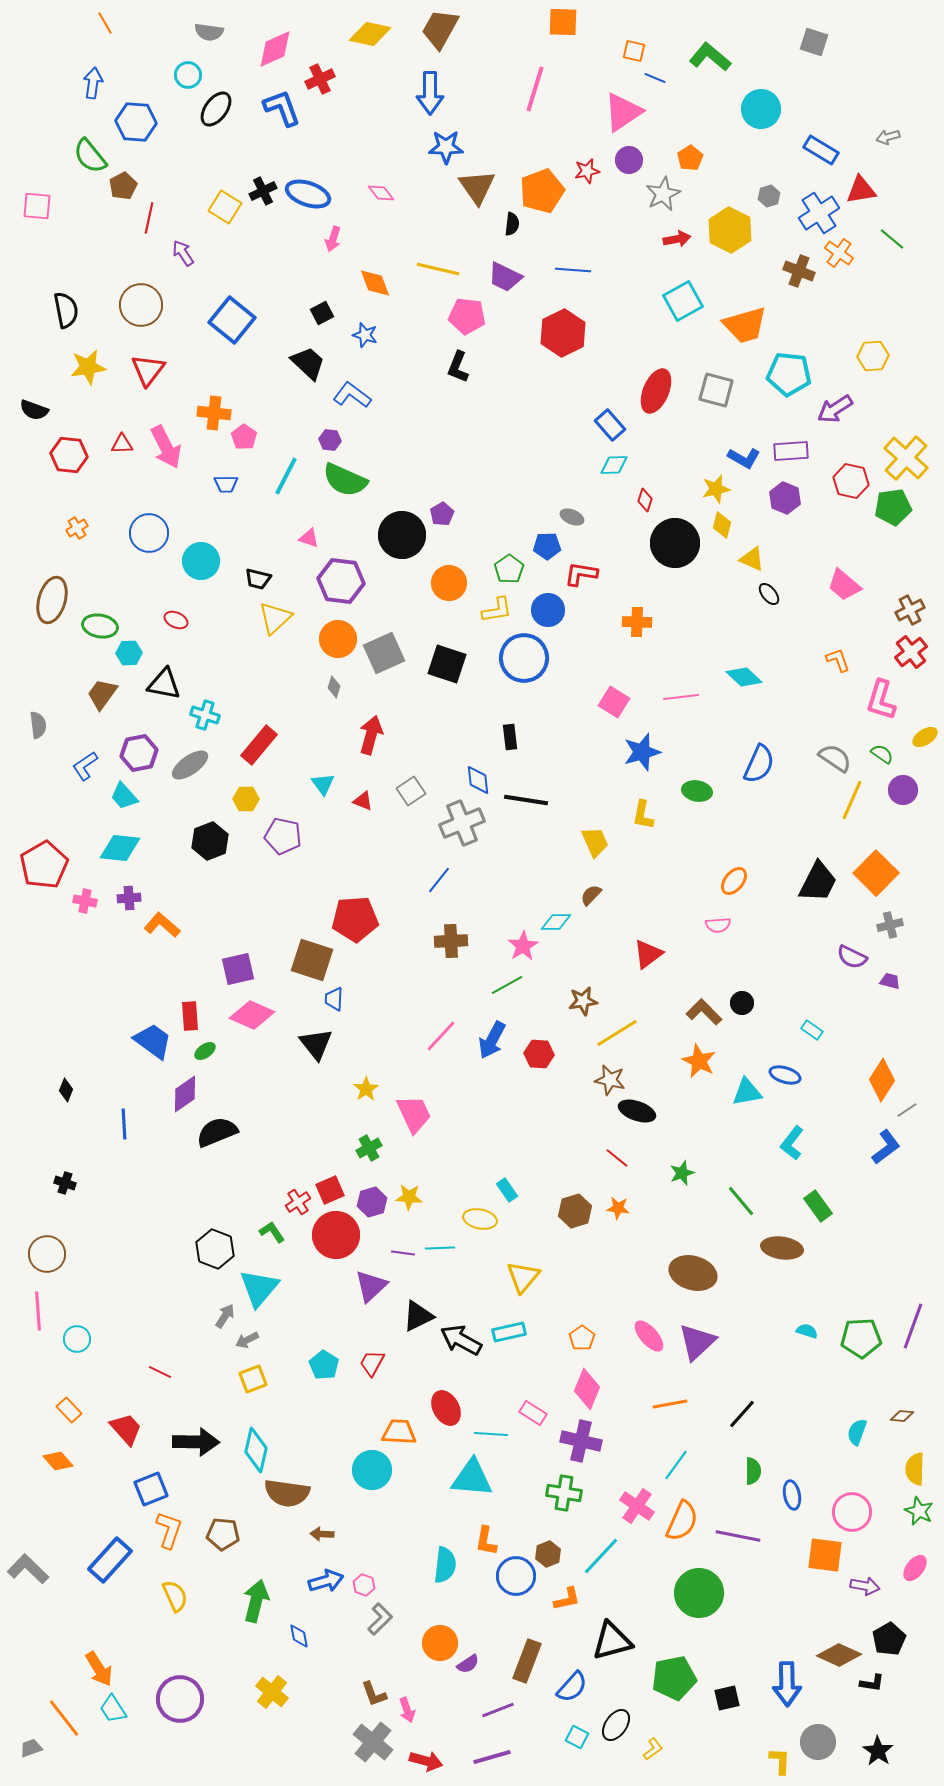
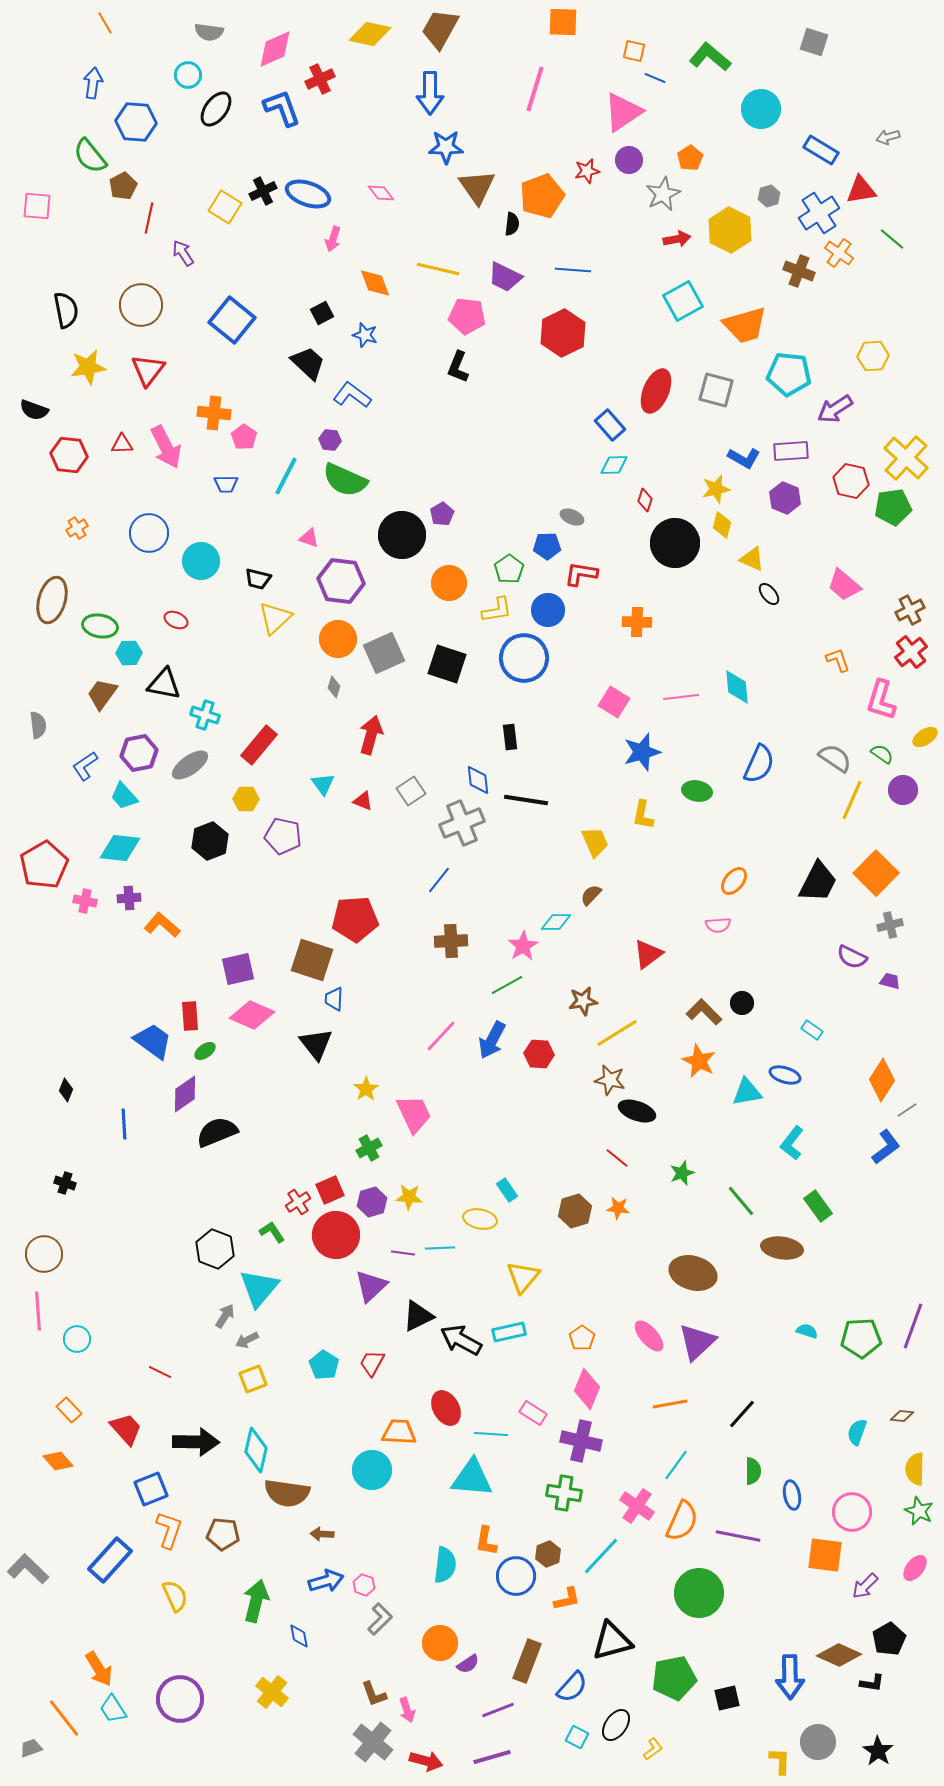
orange pentagon at (542, 191): moved 5 px down
cyan diamond at (744, 677): moved 7 px left, 10 px down; rotated 42 degrees clockwise
brown circle at (47, 1254): moved 3 px left
purple arrow at (865, 1586): rotated 124 degrees clockwise
blue arrow at (787, 1684): moved 3 px right, 7 px up
